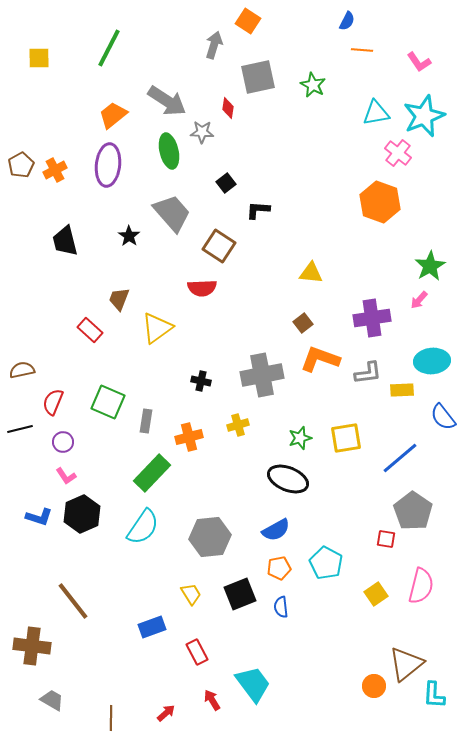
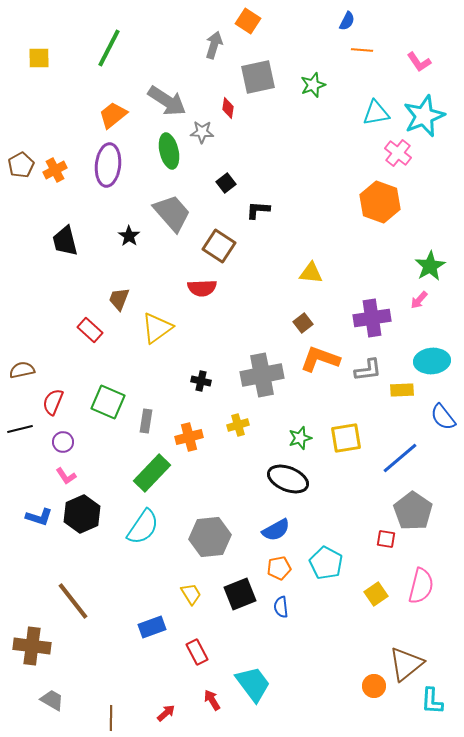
green star at (313, 85): rotated 25 degrees clockwise
gray L-shape at (368, 373): moved 3 px up
cyan L-shape at (434, 695): moved 2 px left, 6 px down
